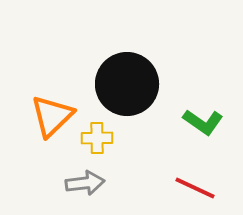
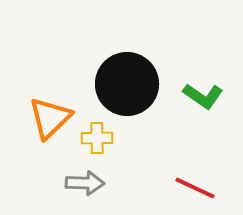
orange triangle: moved 2 px left, 2 px down
green L-shape: moved 26 px up
gray arrow: rotated 9 degrees clockwise
